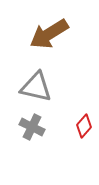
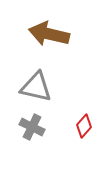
brown arrow: rotated 45 degrees clockwise
